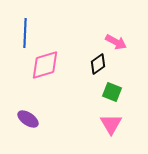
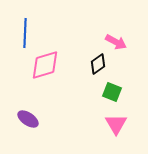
pink triangle: moved 5 px right
